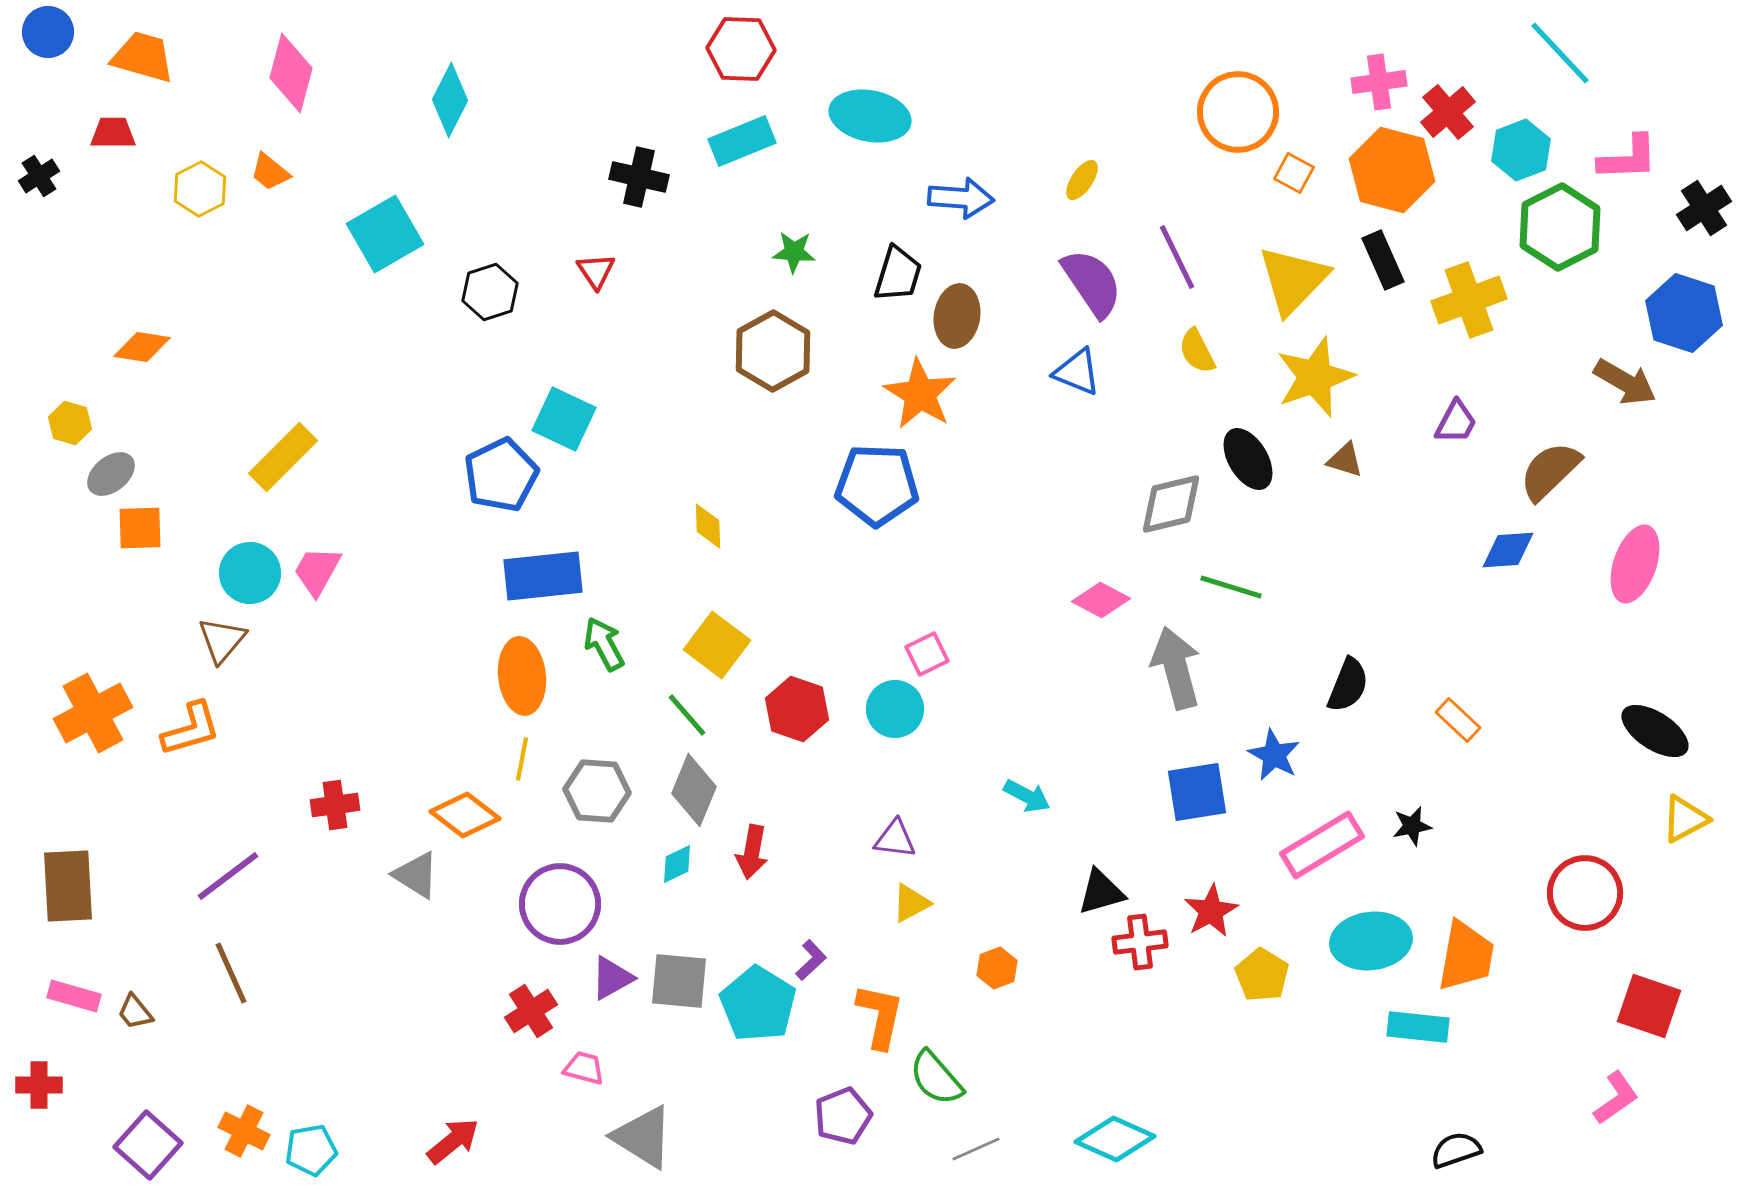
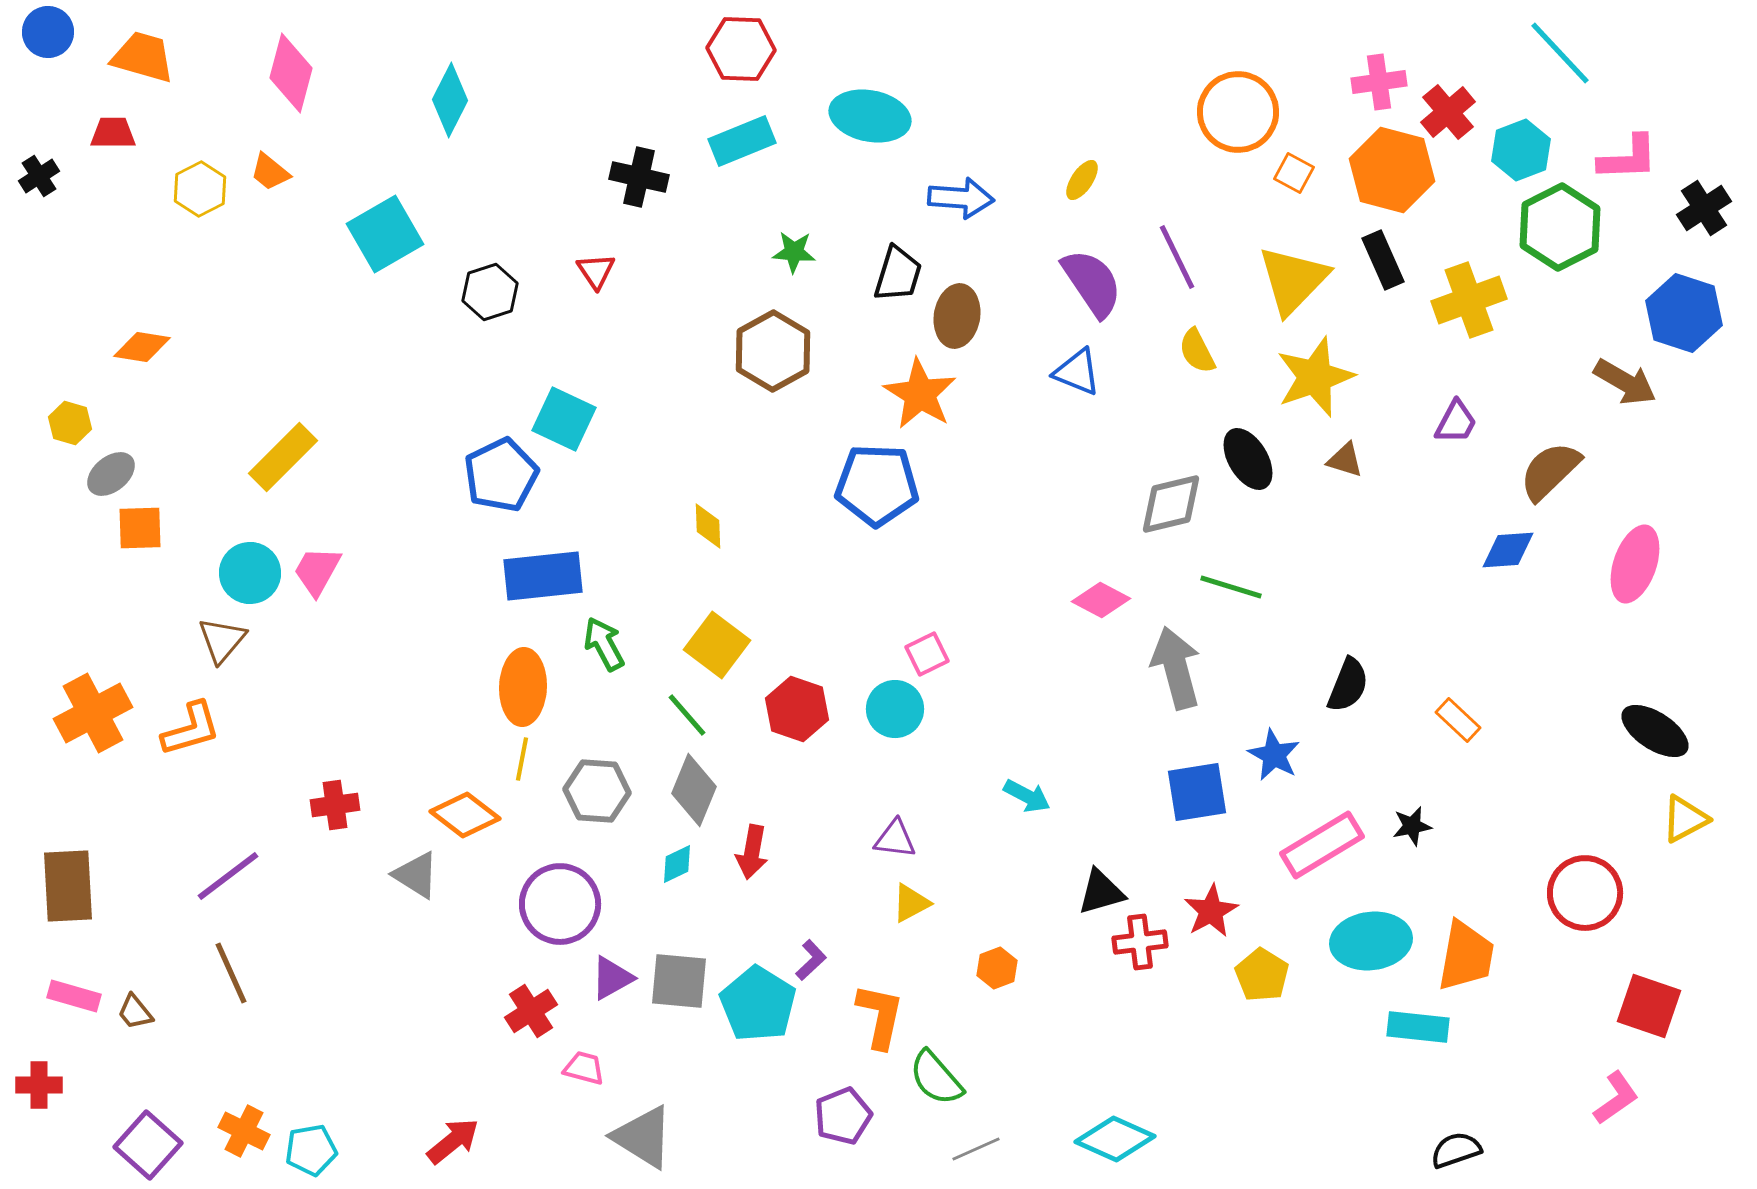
orange ellipse at (522, 676): moved 1 px right, 11 px down; rotated 8 degrees clockwise
